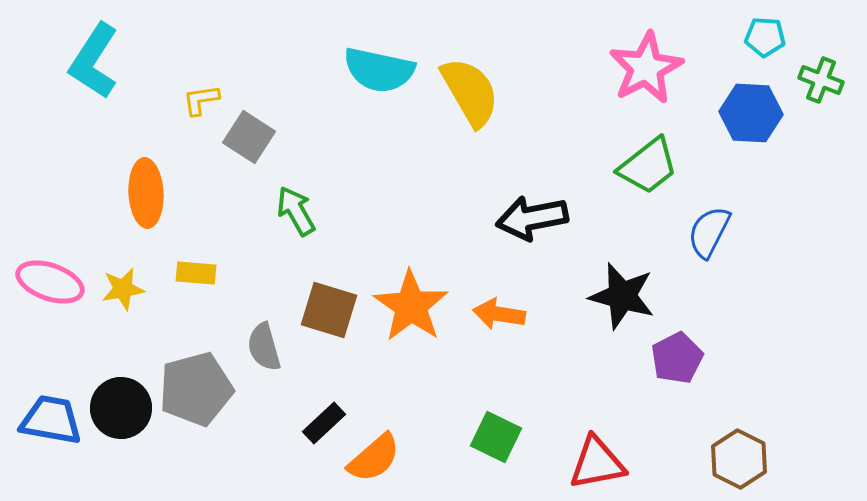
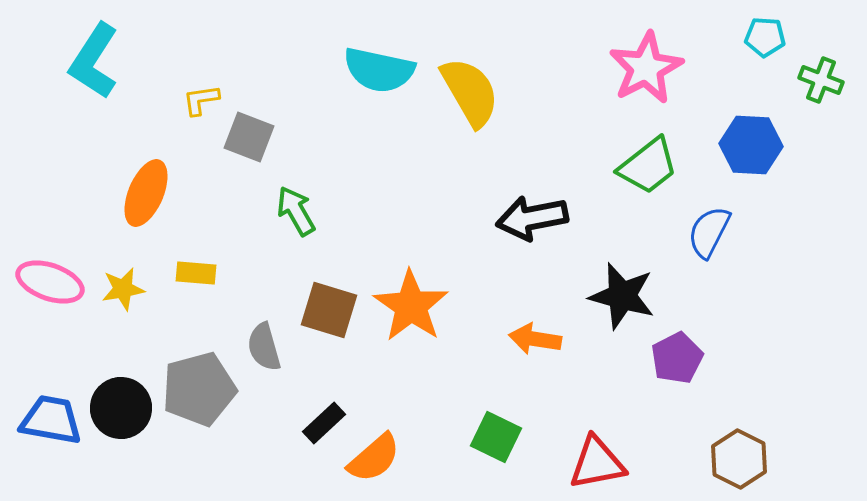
blue hexagon: moved 32 px down
gray square: rotated 12 degrees counterclockwise
orange ellipse: rotated 26 degrees clockwise
orange arrow: moved 36 px right, 25 px down
gray pentagon: moved 3 px right
